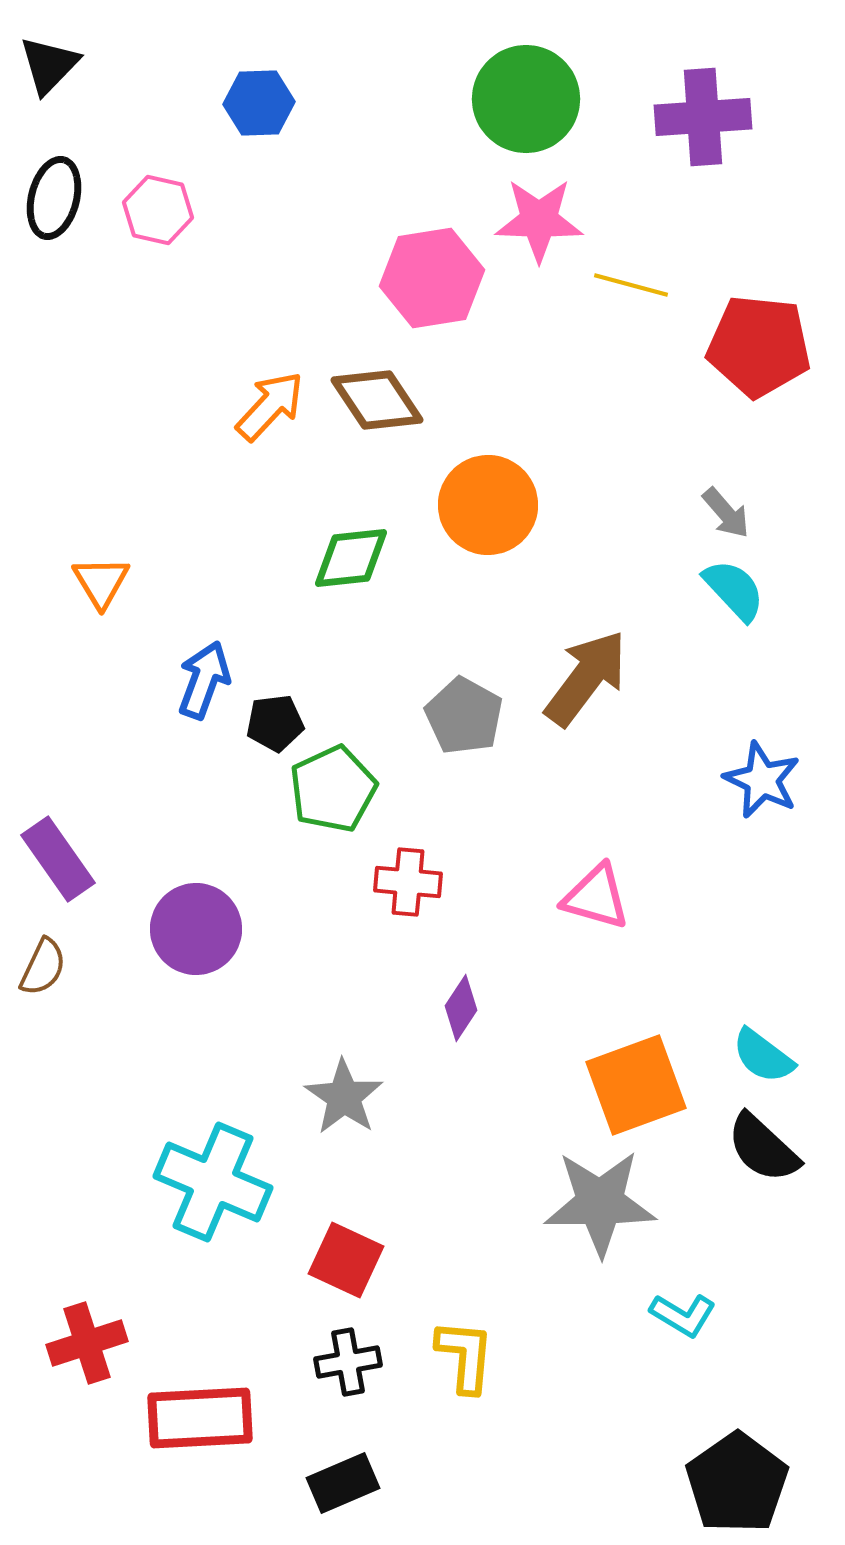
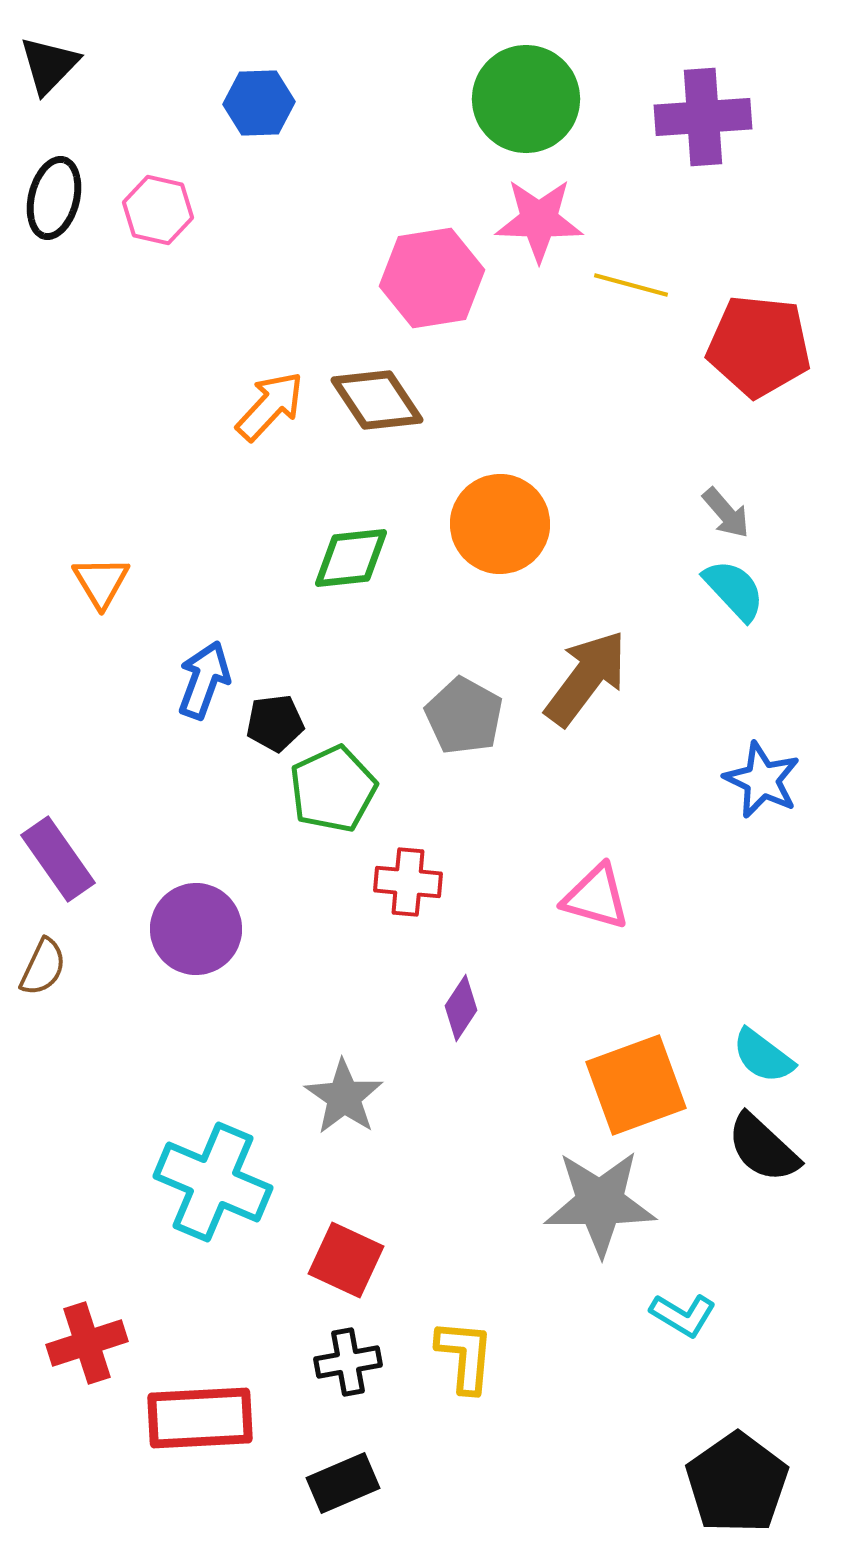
orange circle at (488, 505): moved 12 px right, 19 px down
